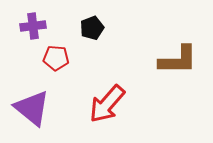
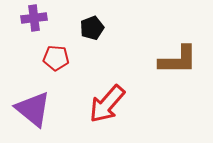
purple cross: moved 1 px right, 8 px up
purple triangle: moved 1 px right, 1 px down
